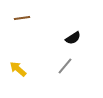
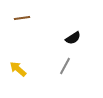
gray line: rotated 12 degrees counterclockwise
